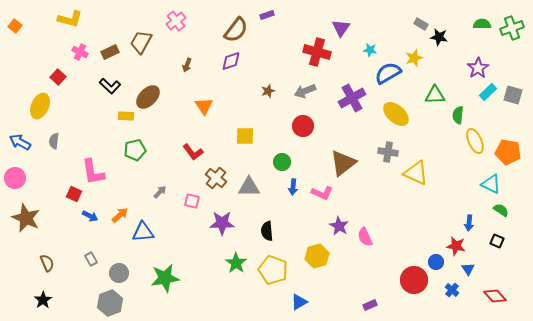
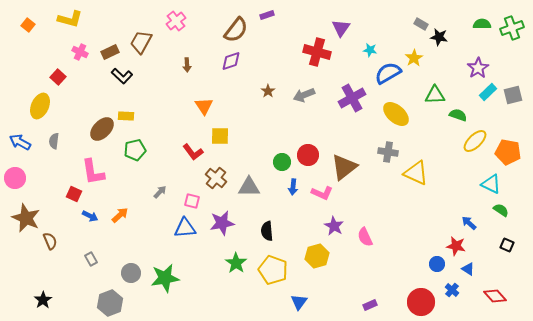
orange square at (15, 26): moved 13 px right, 1 px up
yellow star at (414, 58): rotated 12 degrees counterclockwise
brown arrow at (187, 65): rotated 24 degrees counterclockwise
black L-shape at (110, 86): moved 12 px right, 10 px up
brown star at (268, 91): rotated 16 degrees counterclockwise
gray arrow at (305, 91): moved 1 px left, 4 px down
gray square at (513, 95): rotated 30 degrees counterclockwise
brown ellipse at (148, 97): moved 46 px left, 32 px down
green semicircle at (458, 115): rotated 102 degrees clockwise
red circle at (303, 126): moved 5 px right, 29 px down
yellow square at (245, 136): moved 25 px left
yellow ellipse at (475, 141): rotated 70 degrees clockwise
brown triangle at (343, 163): moved 1 px right, 4 px down
purple star at (222, 223): rotated 10 degrees counterclockwise
blue arrow at (469, 223): rotated 126 degrees clockwise
purple star at (339, 226): moved 5 px left
blue triangle at (143, 232): moved 42 px right, 4 px up
black square at (497, 241): moved 10 px right, 4 px down
blue circle at (436, 262): moved 1 px right, 2 px down
brown semicircle at (47, 263): moved 3 px right, 22 px up
blue triangle at (468, 269): rotated 24 degrees counterclockwise
gray circle at (119, 273): moved 12 px right
red circle at (414, 280): moved 7 px right, 22 px down
blue triangle at (299, 302): rotated 24 degrees counterclockwise
